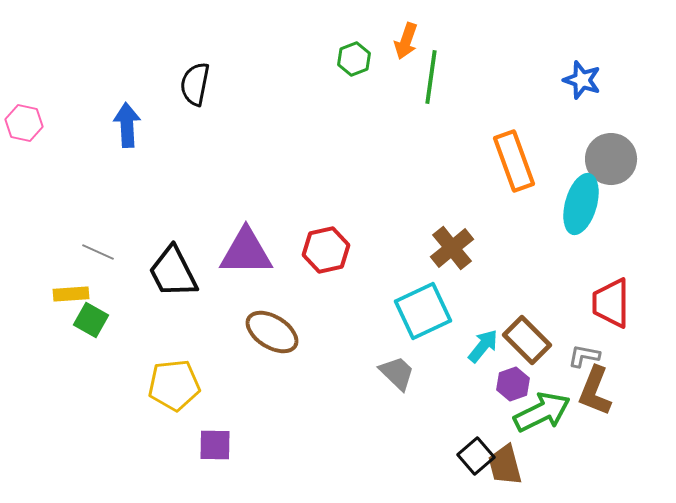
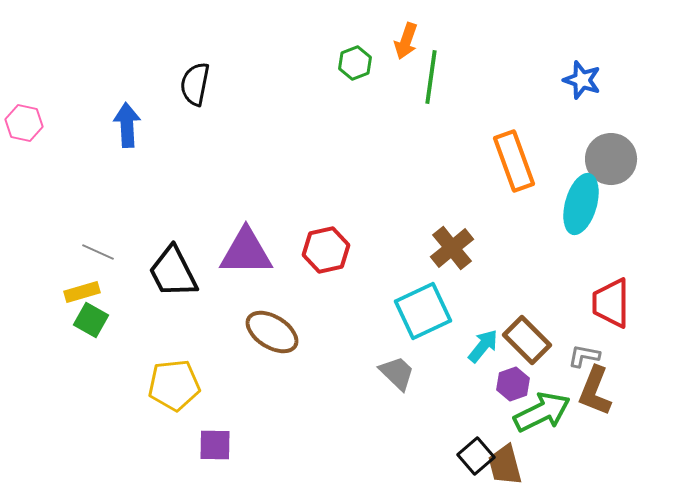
green hexagon: moved 1 px right, 4 px down
yellow rectangle: moved 11 px right, 2 px up; rotated 12 degrees counterclockwise
